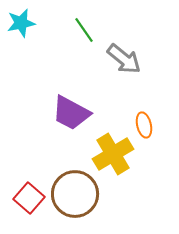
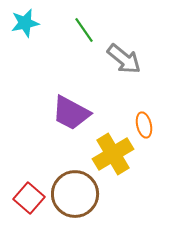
cyan star: moved 4 px right
